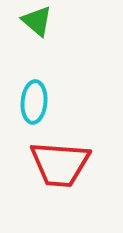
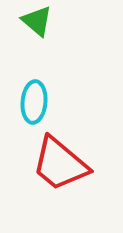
red trapezoid: rotated 36 degrees clockwise
